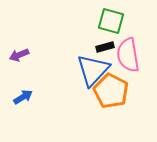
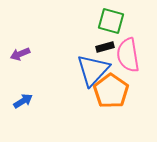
purple arrow: moved 1 px right, 1 px up
orange pentagon: rotated 8 degrees clockwise
blue arrow: moved 4 px down
